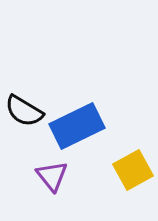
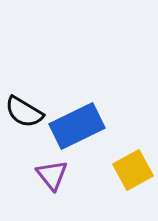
black semicircle: moved 1 px down
purple triangle: moved 1 px up
